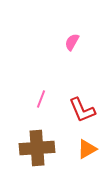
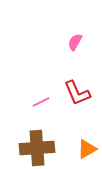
pink semicircle: moved 3 px right
pink line: moved 3 px down; rotated 42 degrees clockwise
red L-shape: moved 5 px left, 17 px up
